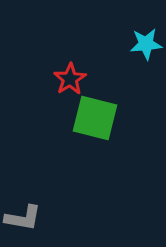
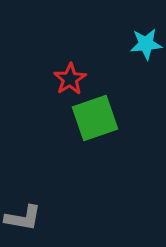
green square: rotated 33 degrees counterclockwise
